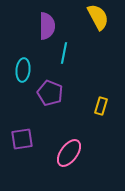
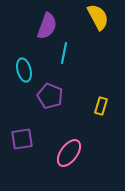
purple semicircle: rotated 20 degrees clockwise
cyan ellipse: moved 1 px right; rotated 20 degrees counterclockwise
purple pentagon: moved 3 px down
